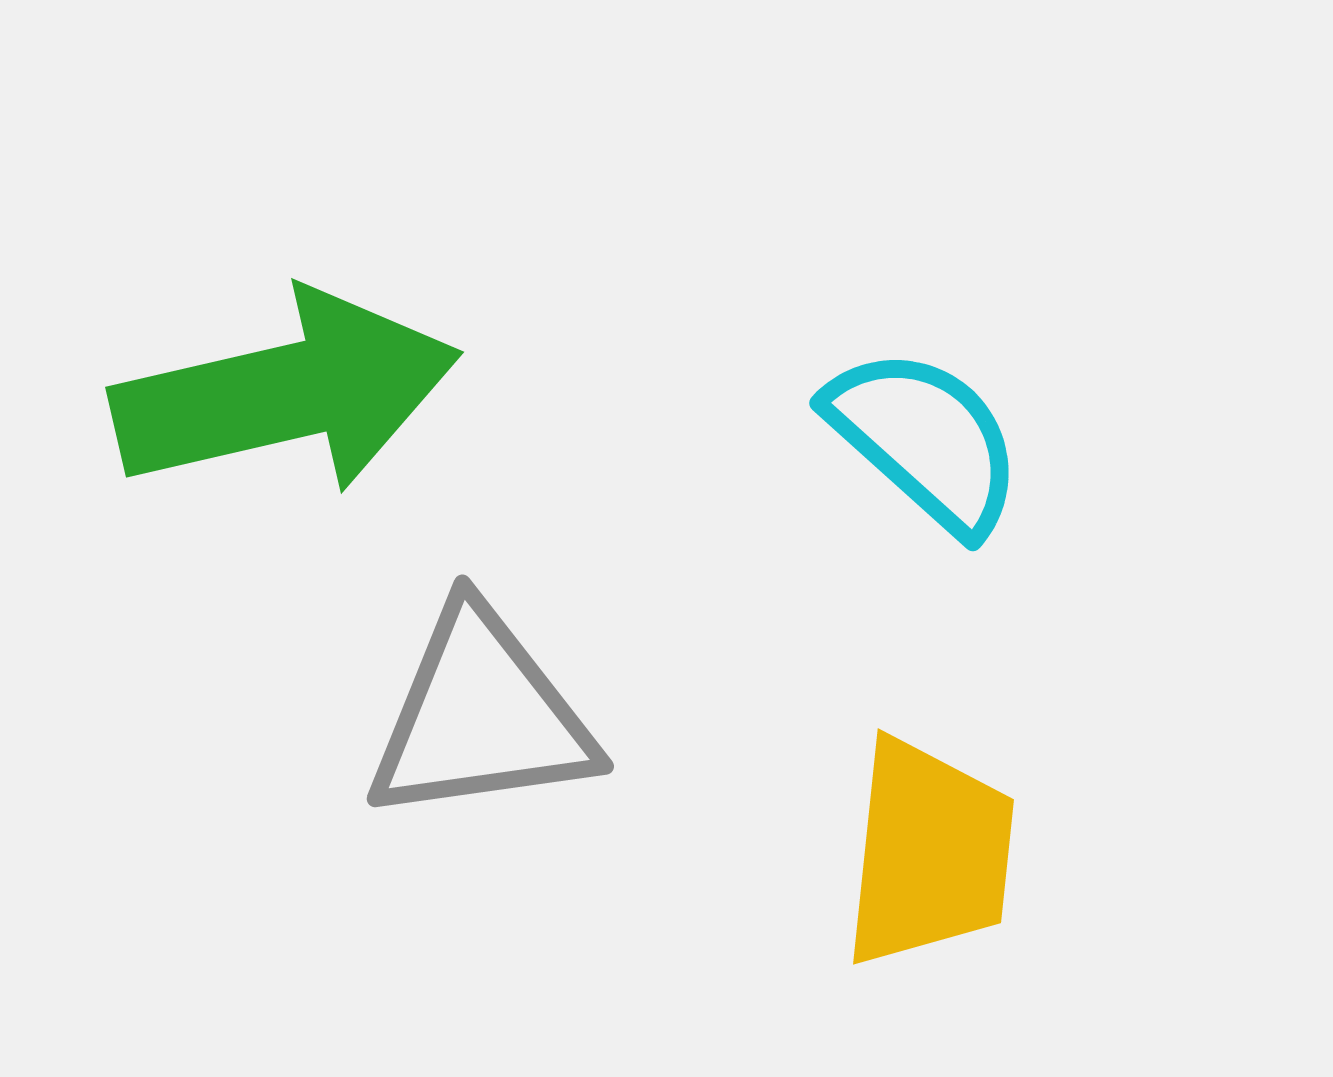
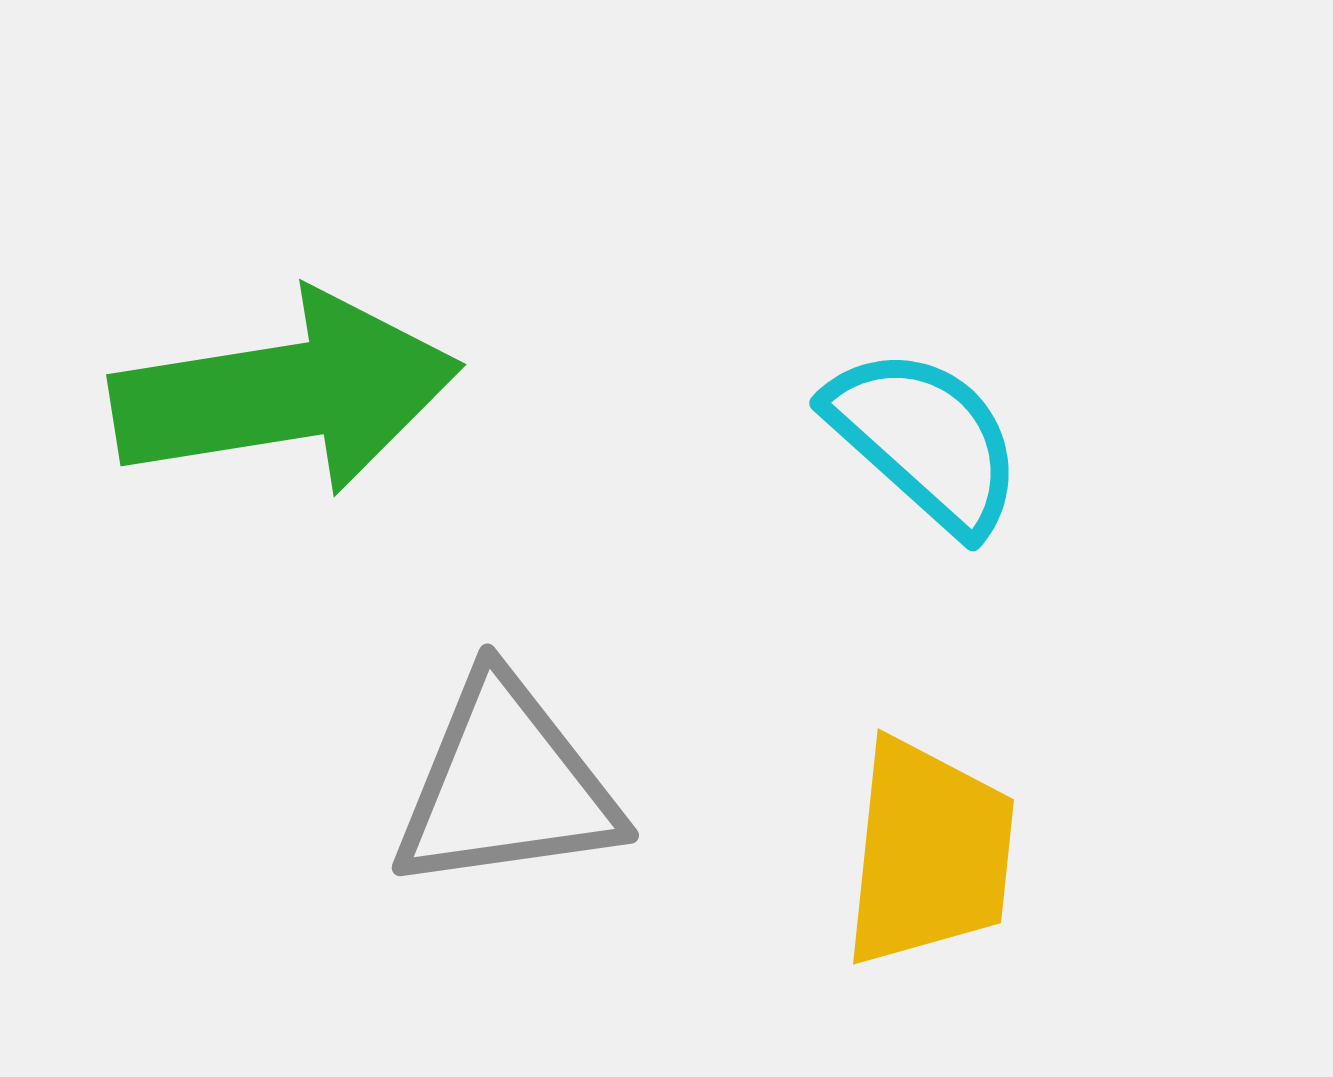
green arrow: rotated 4 degrees clockwise
gray triangle: moved 25 px right, 69 px down
